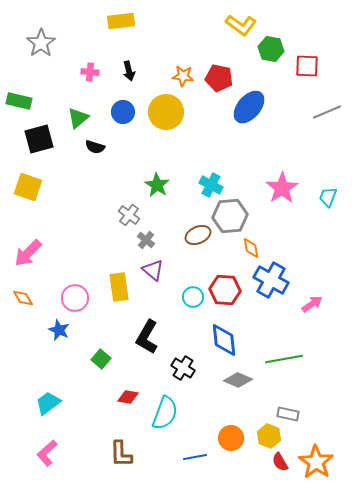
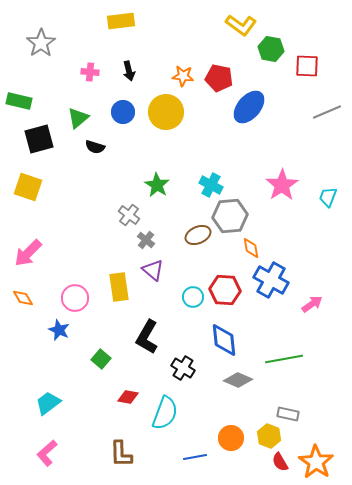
pink star at (282, 188): moved 3 px up
